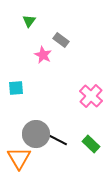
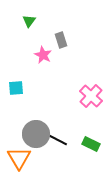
gray rectangle: rotated 35 degrees clockwise
green rectangle: rotated 18 degrees counterclockwise
